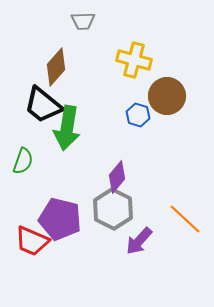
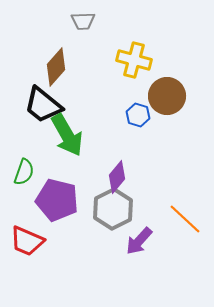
green arrow: moved 7 px down; rotated 39 degrees counterclockwise
green semicircle: moved 1 px right, 11 px down
gray hexagon: rotated 6 degrees clockwise
purple pentagon: moved 3 px left, 19 px up
red trapezoid: moved 5 px left
